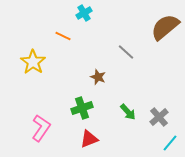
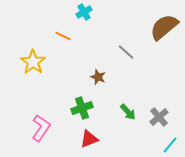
cyan cross: moved 1 px up
brown semicircle: moved 1 px left
cyan line: moved 2 px down
